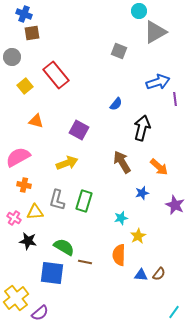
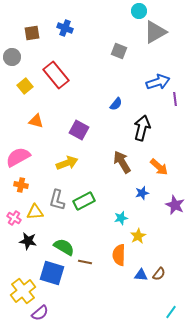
blue cross: moved 41 px right, 14 px down
orange cross: moved 3 px left
green rectangle: rotated 45 degrees clockwise
blue square: rotated 10 degrees clockwise
yellow cross: moved 7 px right, 7 px up
cyan line: moved 3 px left
